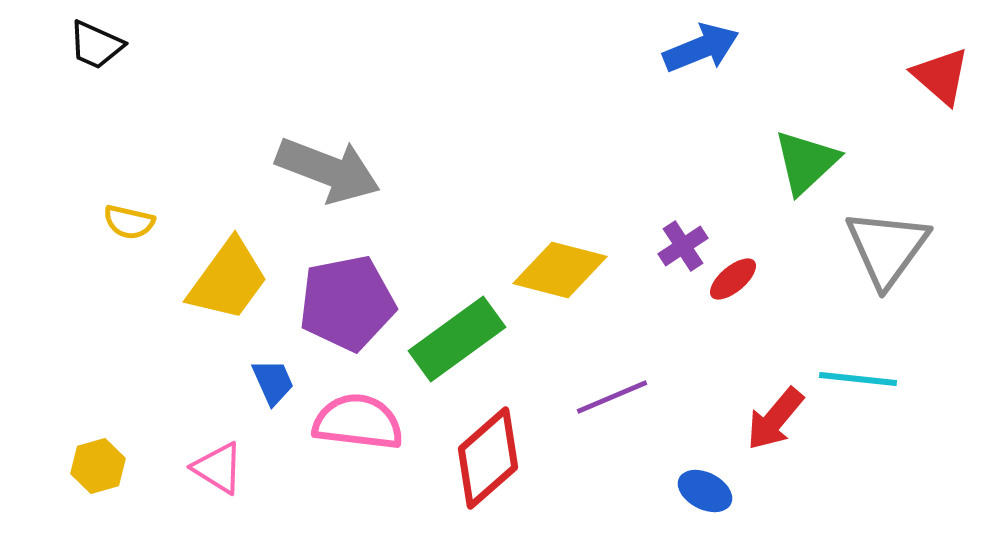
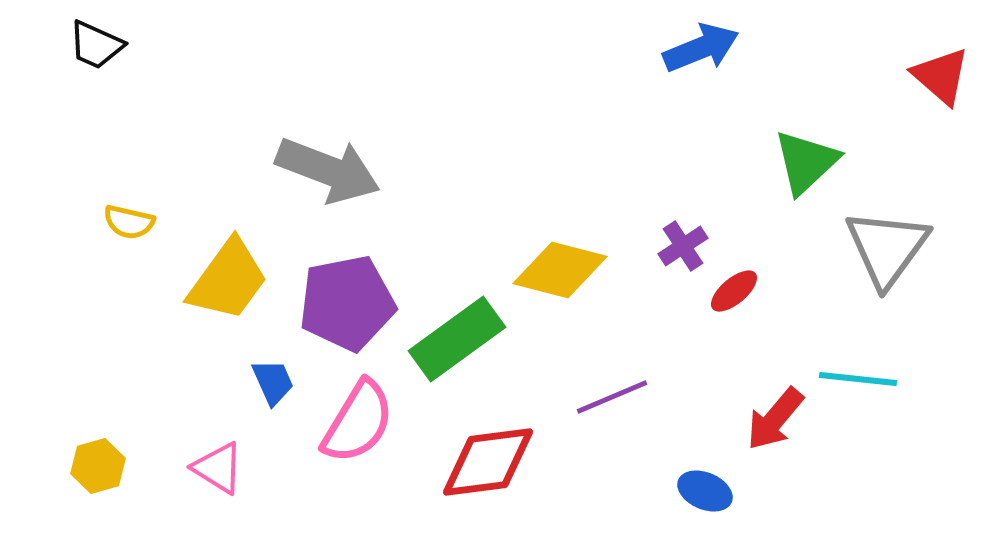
red ellipse: moved 1 px right, 12 px down
pink semicircle: rotated 114 degrees clockwise
red diamond: moved 4 px down; rotated 34 degrees clockwise
blue ellipse: rotated 4 degrees counterclockwise
